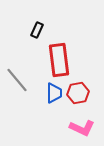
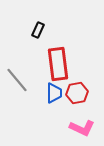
black rectangle: moved 1 px right
red rectangle: moved 1 px left, 4 px down
red hexagon: moved 1 px left
